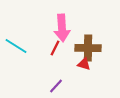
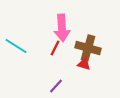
brown cross: rotated 15 degrees clockwise
